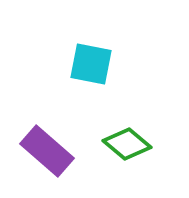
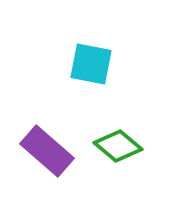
green diamond: moved 9 px left, 2 px down
